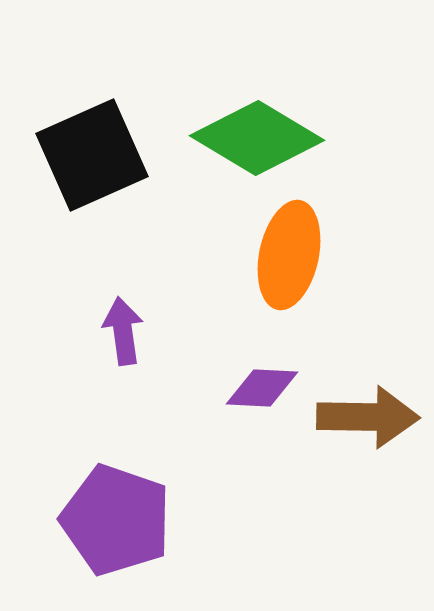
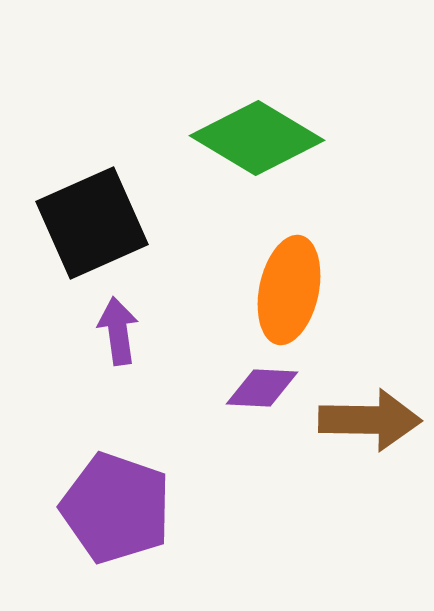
black square: moved 68 px down
orange ellipse: moved 35 px down
purple arrow: moved 5 px left
brown arrow: moved 2 px right, 3 px down
purple pentagon: moved 12 px up
